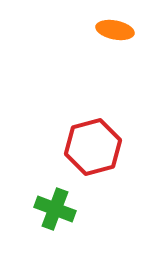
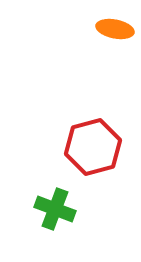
orange ellipse: moved 1 px up
